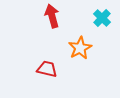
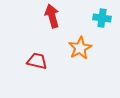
cyan cross: rotated 36 degrees counterclockwise
red trapezoid: moved 10 px left, 8 px up
